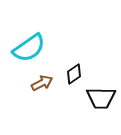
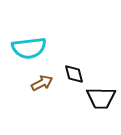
cyan semicircle: rotated 28 degrees clockwise
black diamond: rotated 70 degrees counterclockwise
